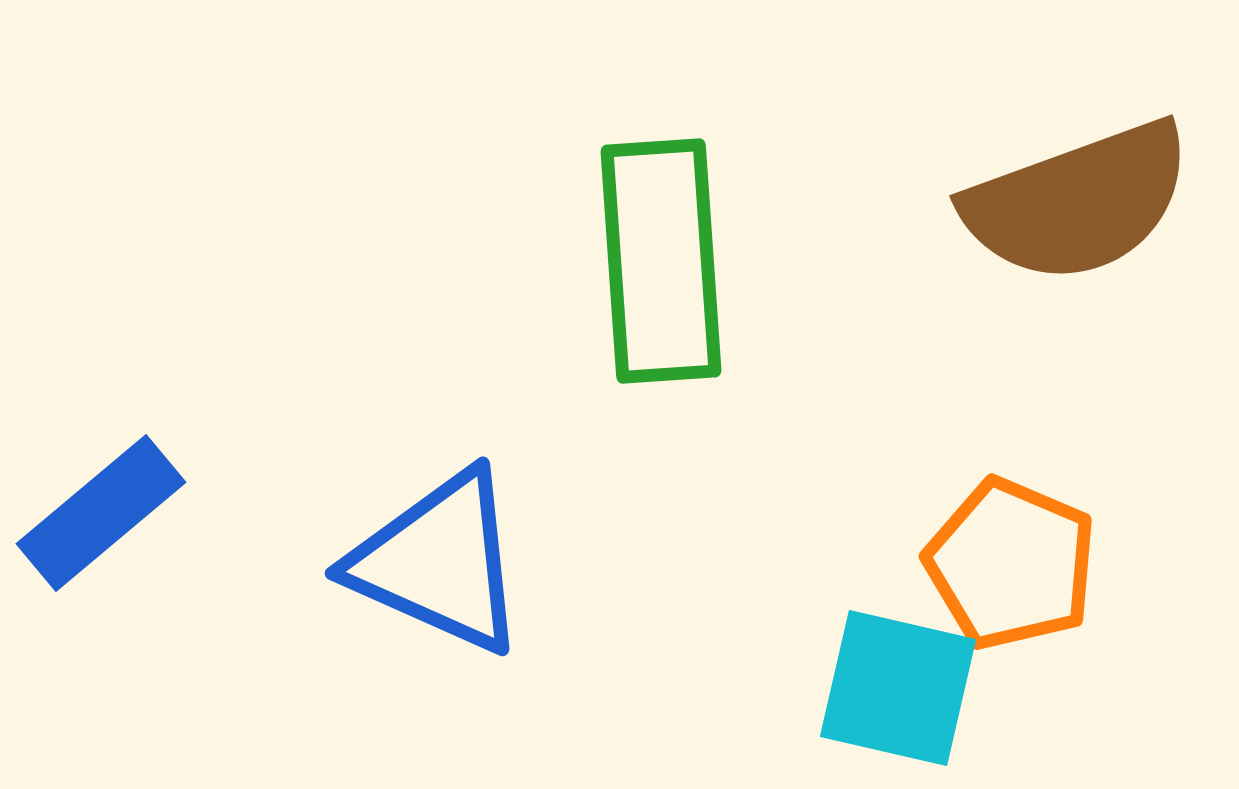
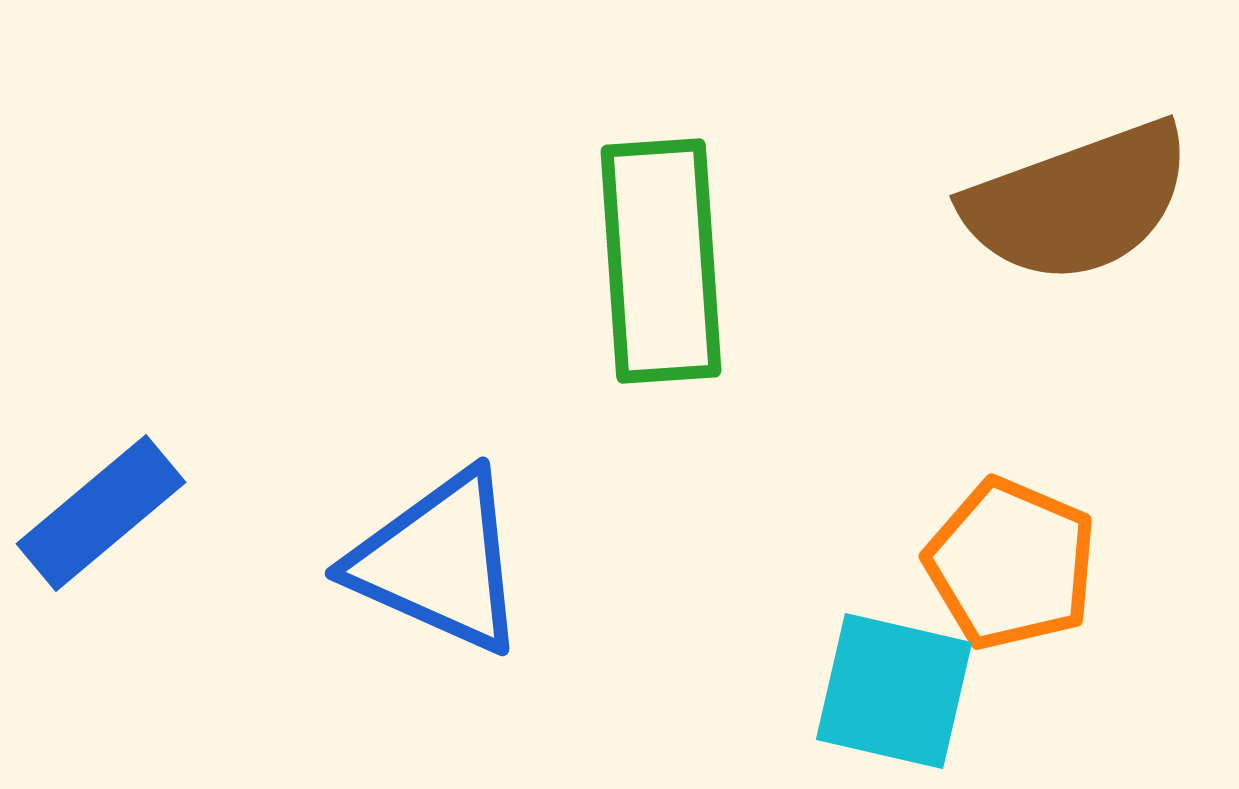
cyan square: moved 4 px left, 3 px down
